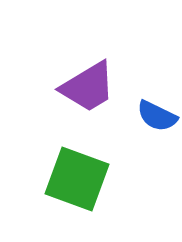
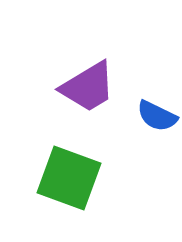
green square: moved 8 px left, 1 px up
